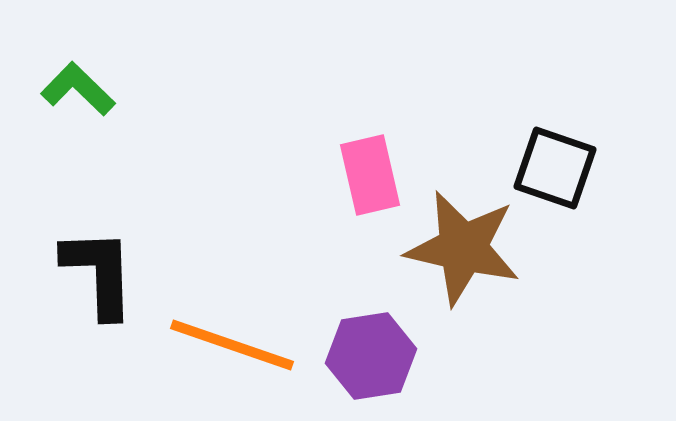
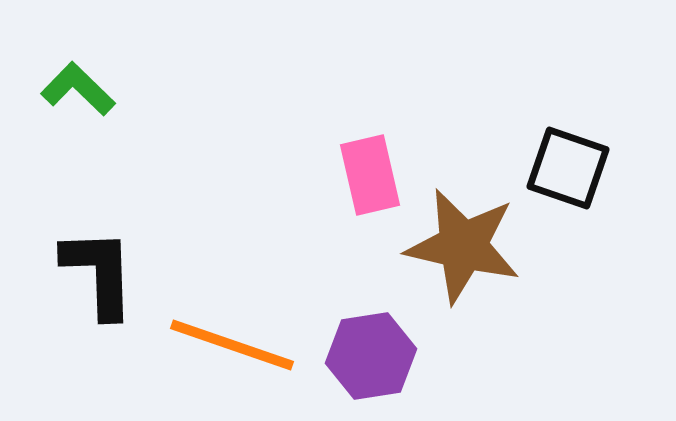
black square: moved 13 px right
brown star: moved 2 px up
